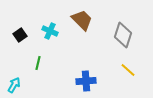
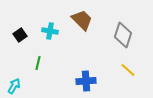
cyan cross: rotated 14 degrees counterclockwise
cyan arrow: moved 1 px down
